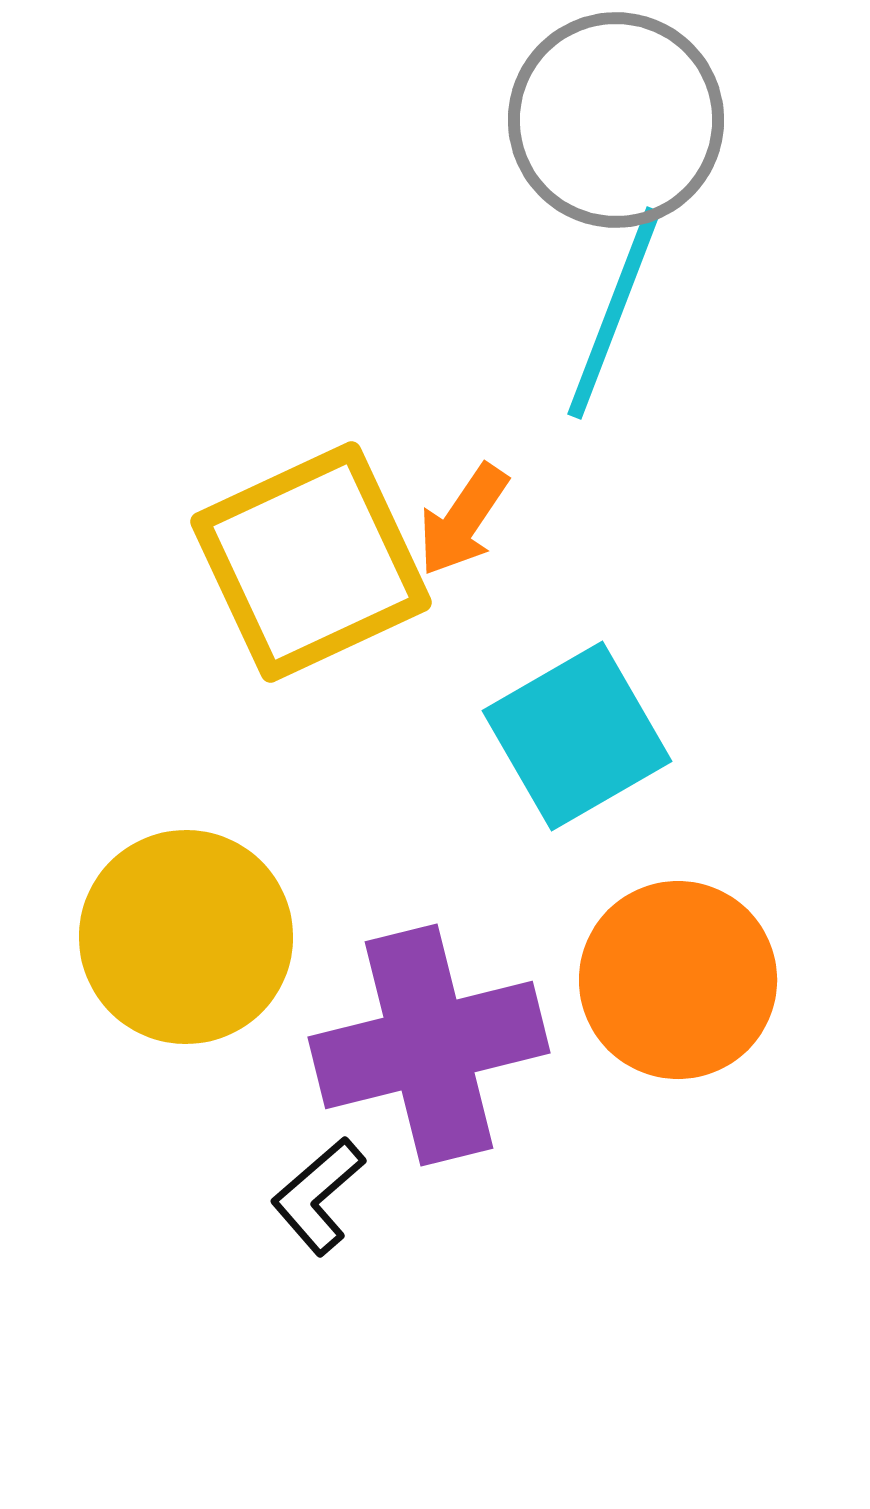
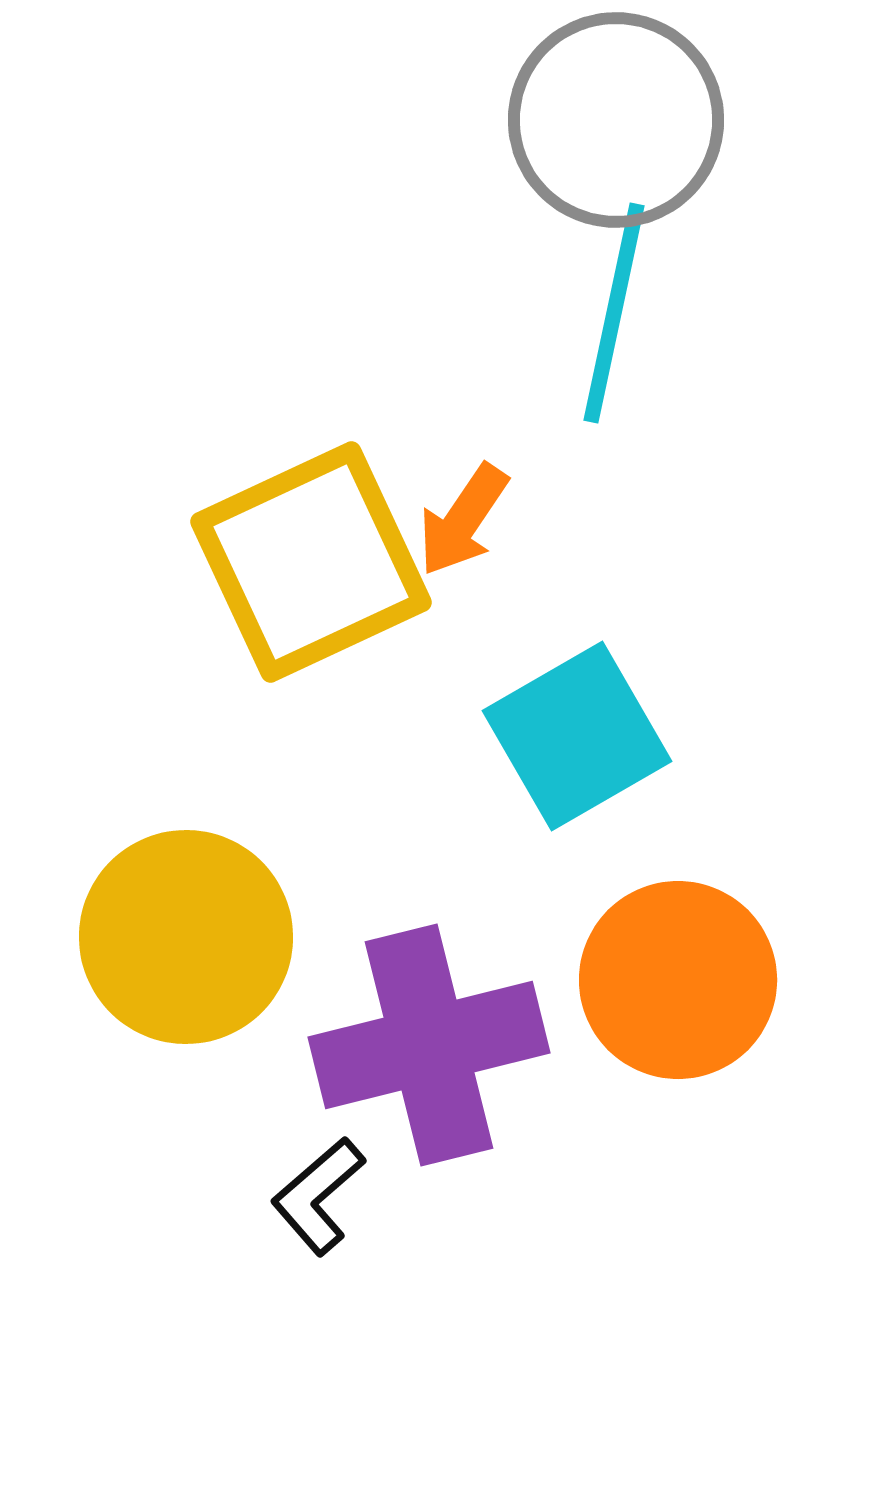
cyan line: rotated 9 degrees counterclockwise
